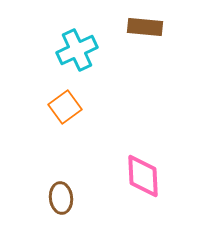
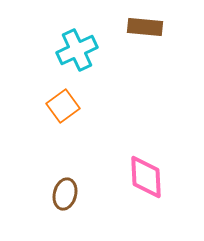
orange square: moved 2 px left, 1 px up
pink diamond: moved 3 px right, 1 px down
brown ellipse: moved 4 px right, 4 px up; rotated 20 degrees clockwise
